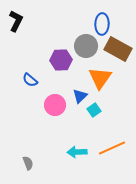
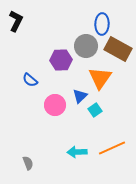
cyan square: moved 1 px right
